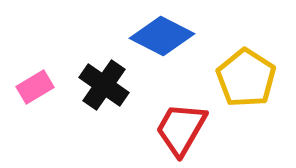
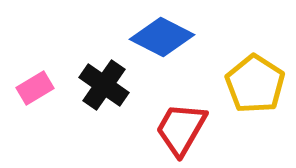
blue diamond: moved 1 px down
yellow pentagon: moved 9 px right, 6 px down
pink rectangle: moved 1 px down
